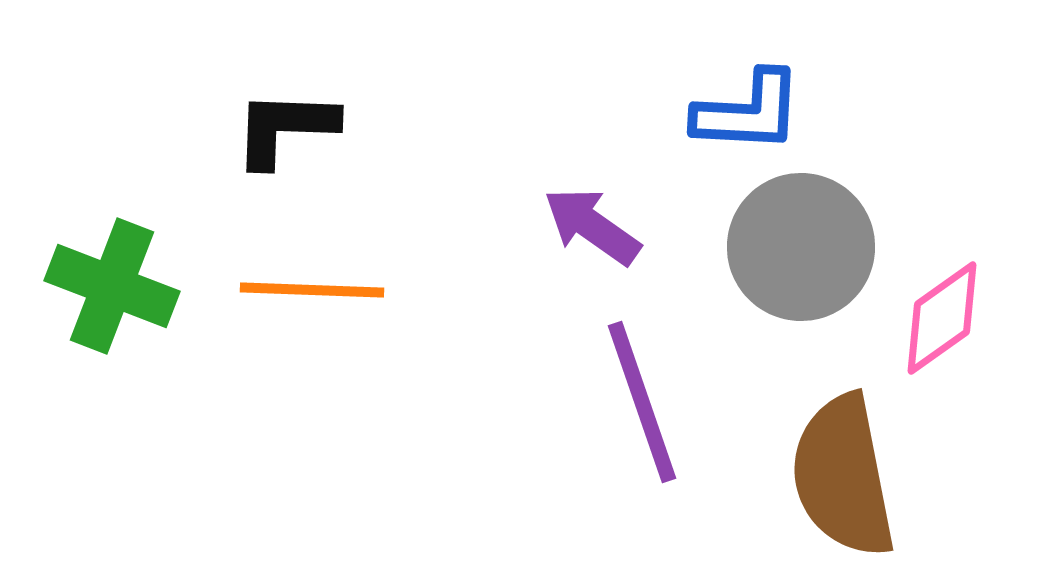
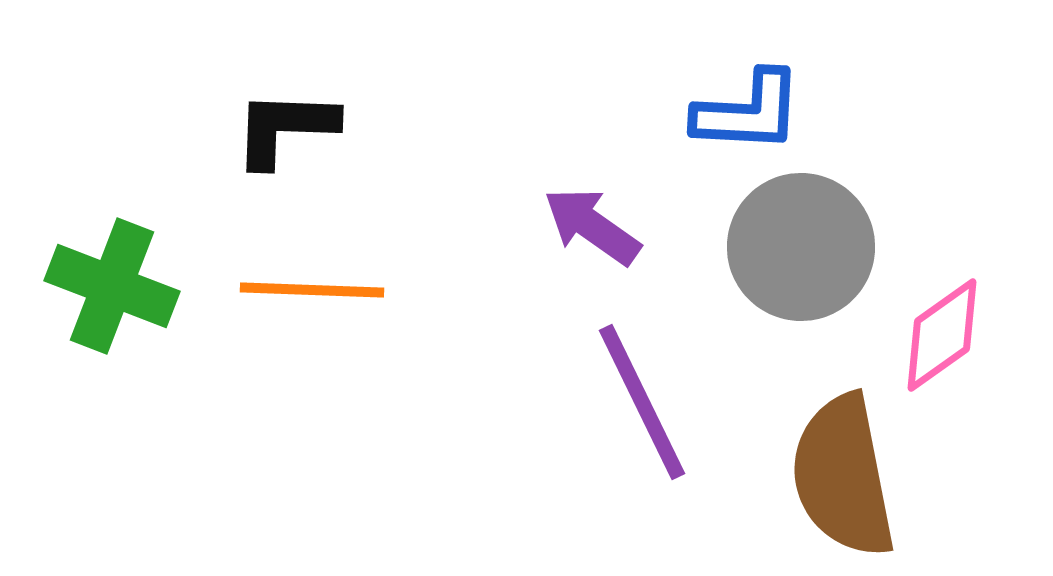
pink diamond: moved 17 px down
purple line: rotated 7 degrees counterclockwise
